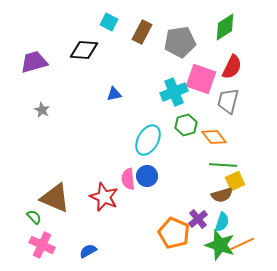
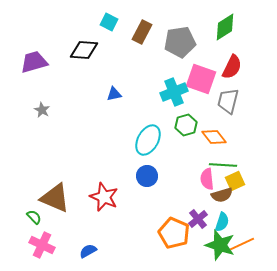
pink semicircle: moved 79 px right
